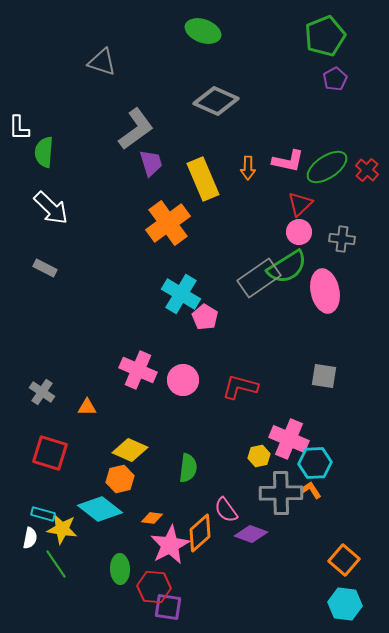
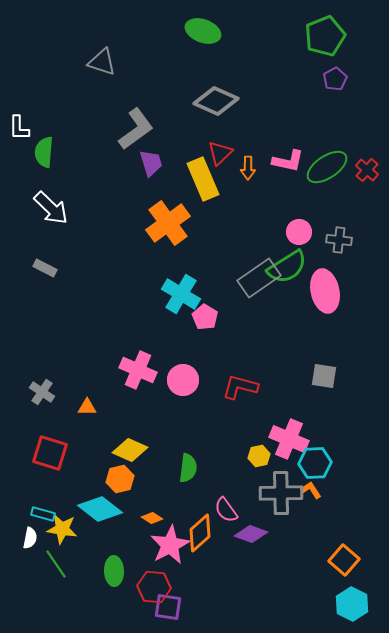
red triangle at (300, 204): moved 80 px left, 51 px up
gray cross at (342, 239): moved 3 px left, 1 px down
orange diamond at (152, 518): rotated 25 degrees clockwise
green ellipse at (120, 569): moved 6 px left, 2 px down
cyan hexagon at (345, 604): moved 7 px right; rotated 20 degrees clockwise
